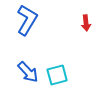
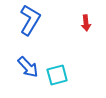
blue L-shape: moved 3 px right
blue arrow: moved 5 px up
